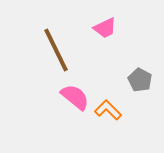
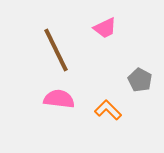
pink semicircle: moved 16 px left, 2 px down; rotated 32 degrees counterclockwise
